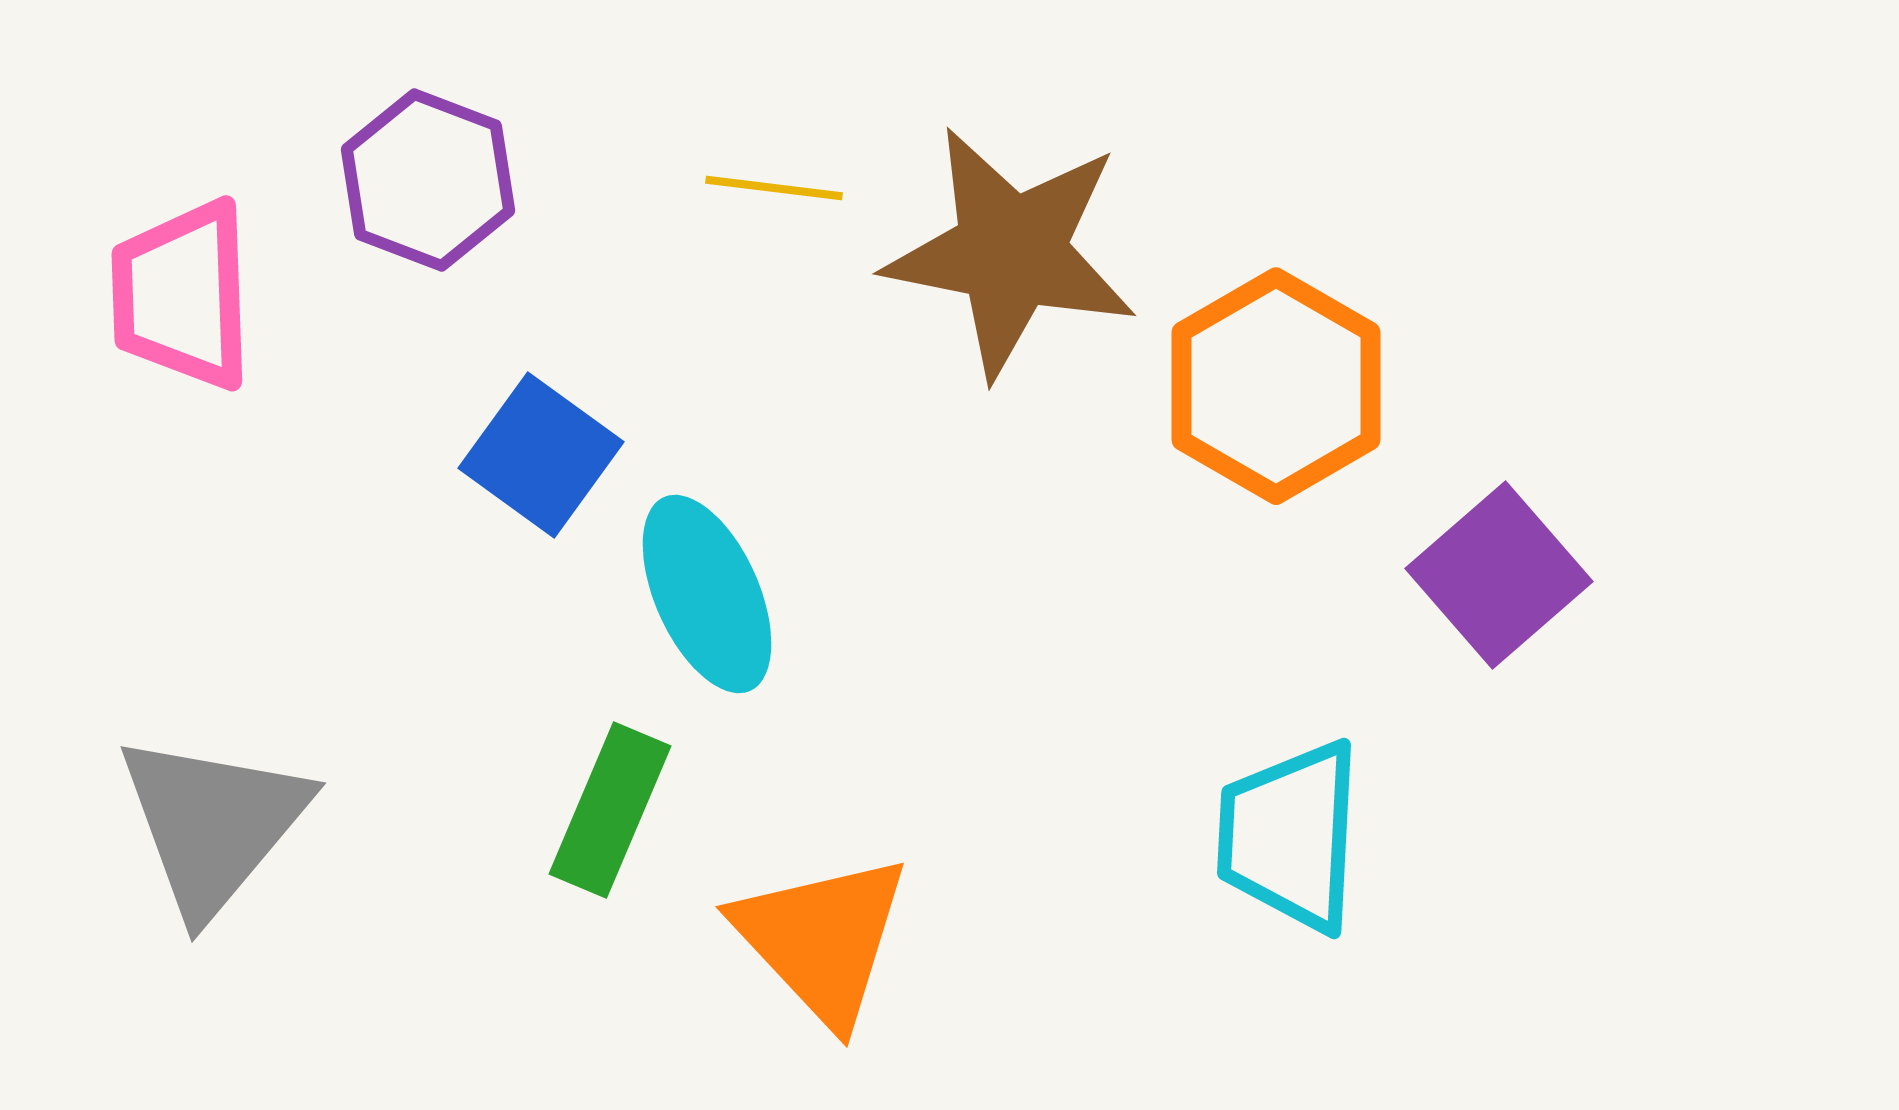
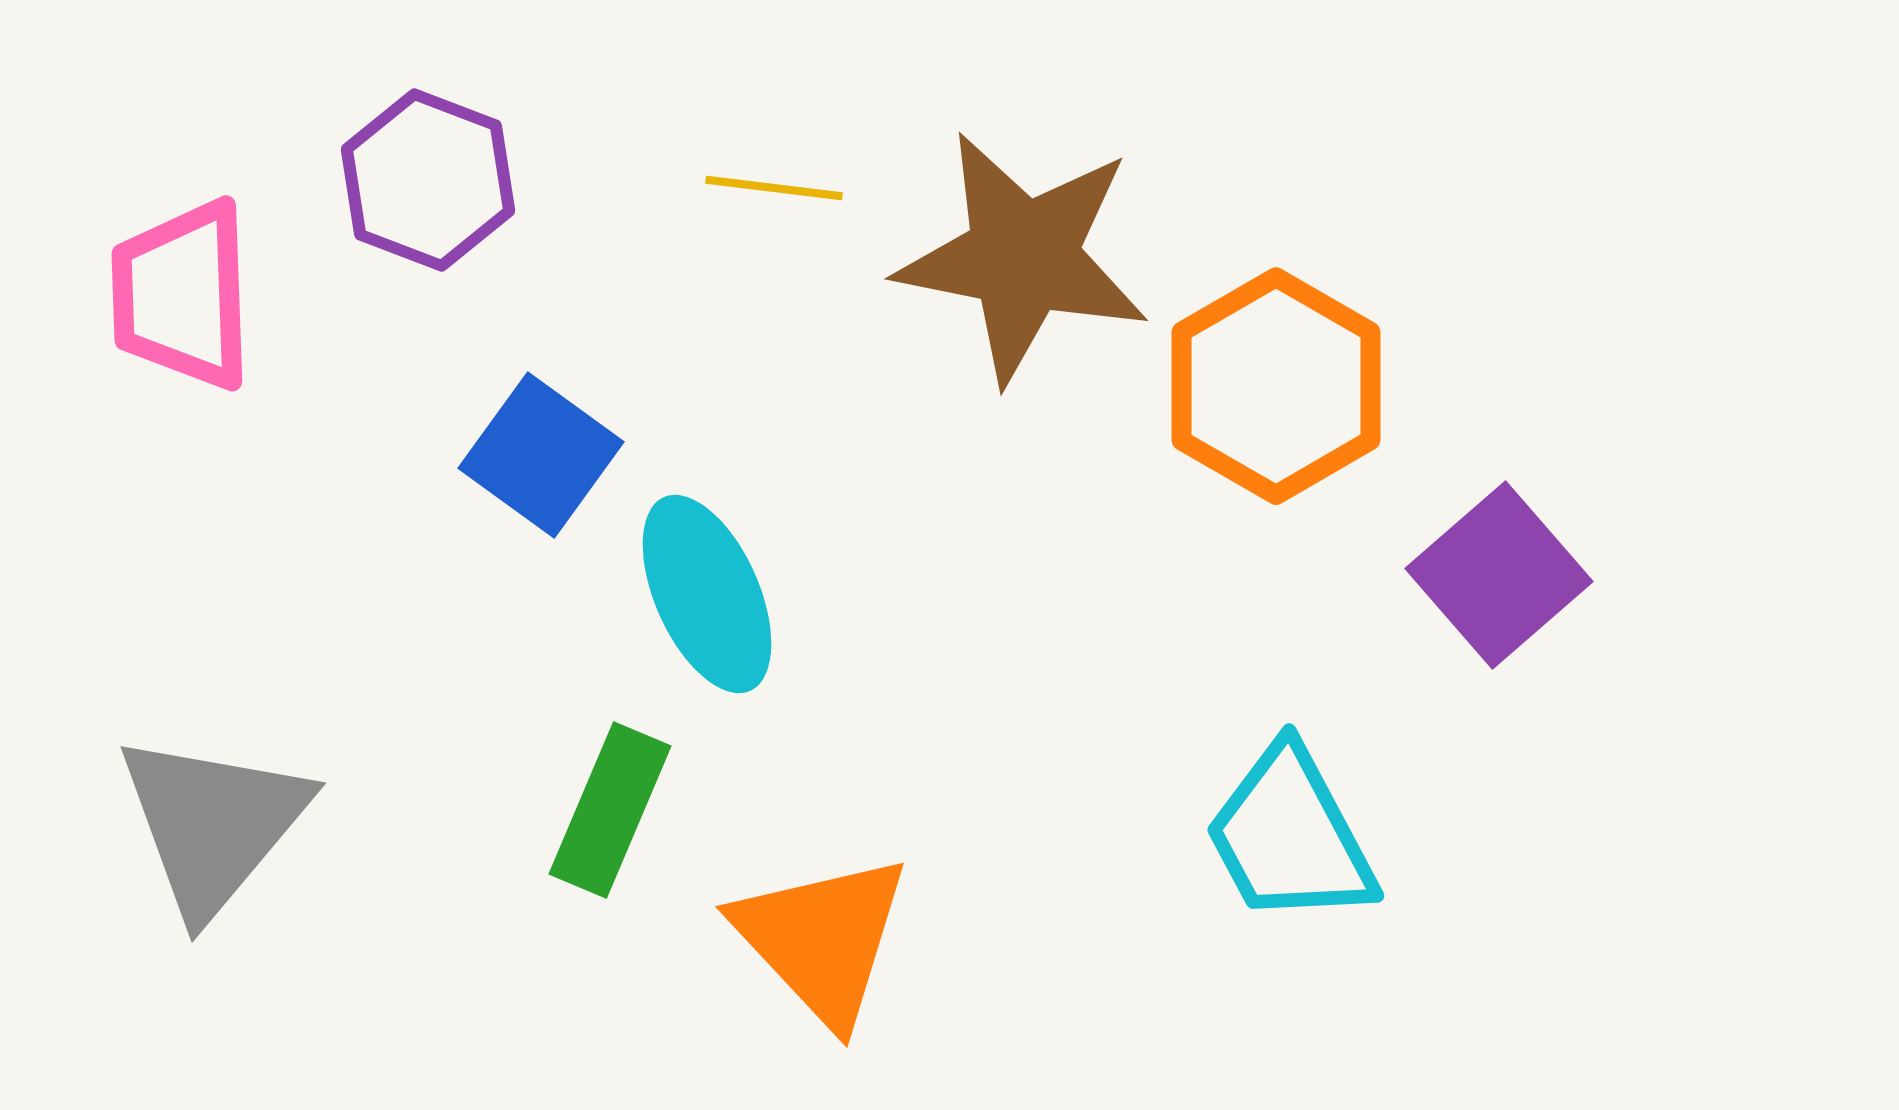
brown star: moved 12 px right, 5 px down
cyan trapezoid: rotated 31 degrees counterclockwise
